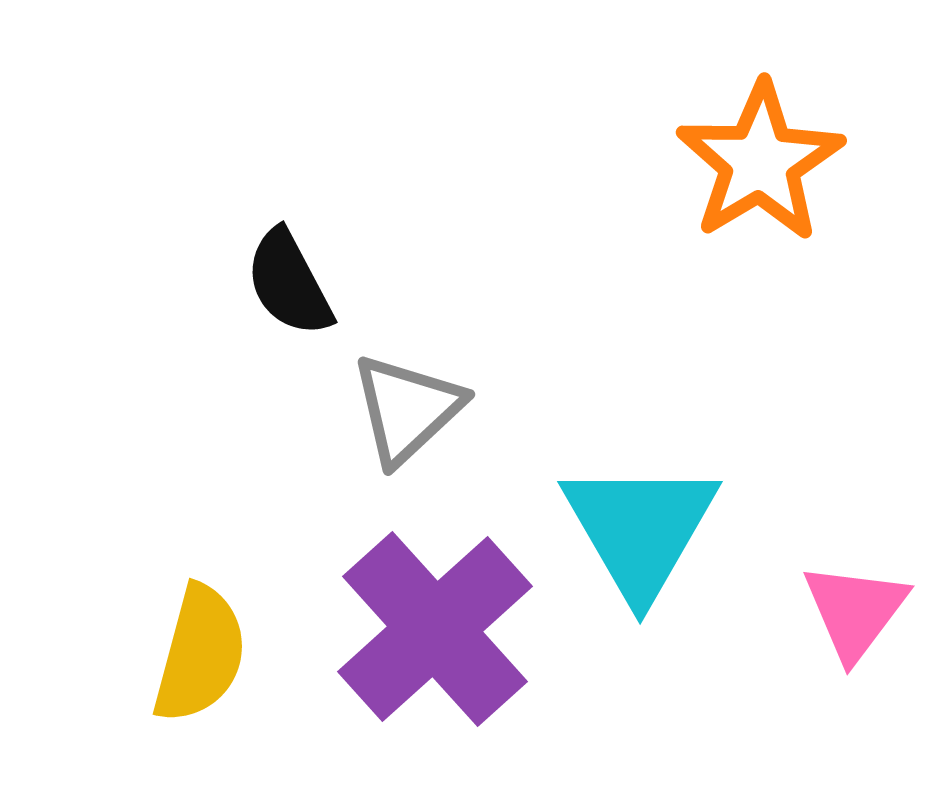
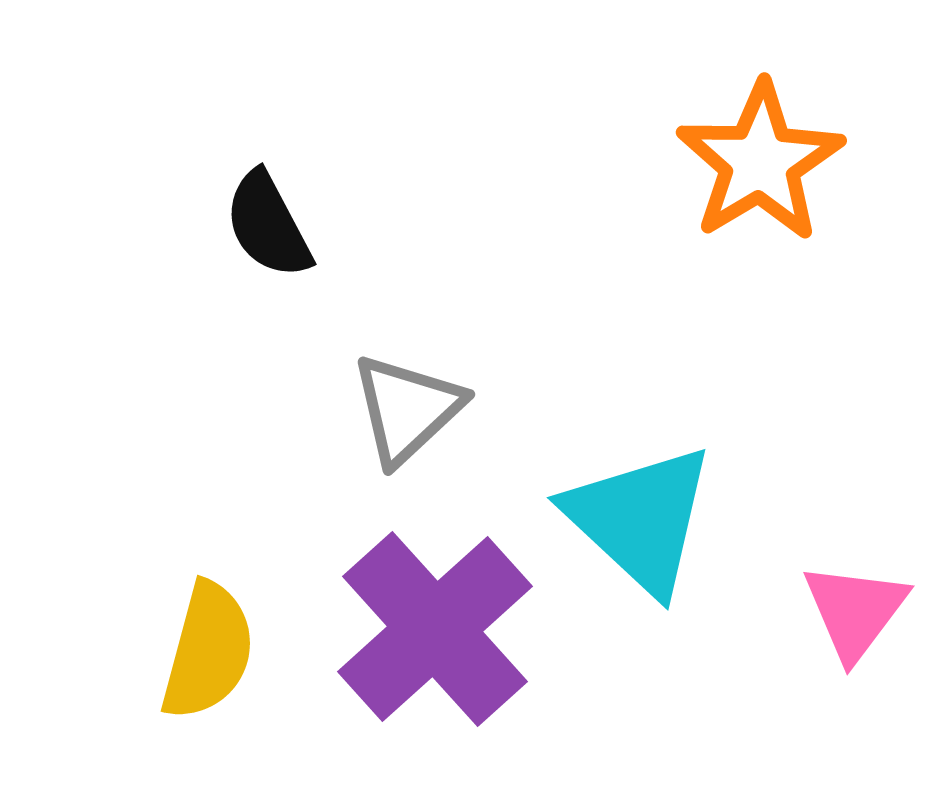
black semicircle: moved 21 px left, 58 px up
cyan triangle: moved 10 px up; rotated 17 degrees counterclockwise
yellow semicircle: moved 8 px right, 3 px up
